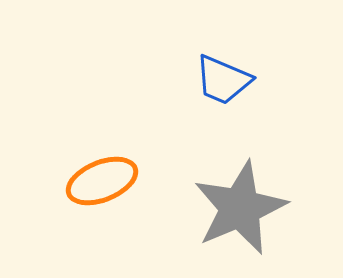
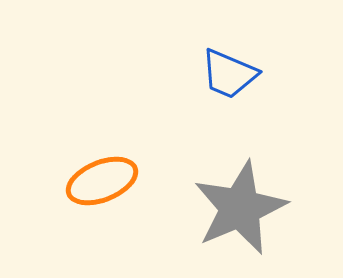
blue trapezoid: moved 6 px right, 6 px up
